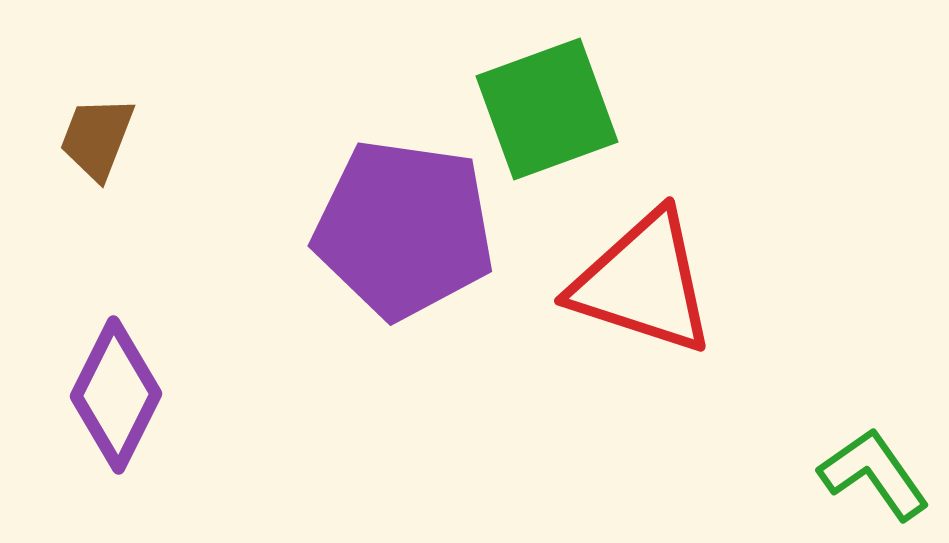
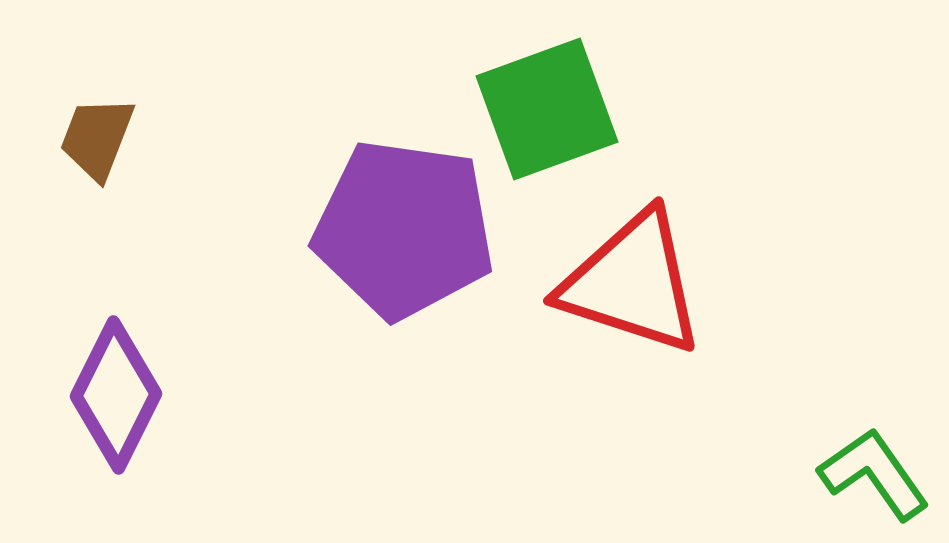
red triangle: moved 11 px left
